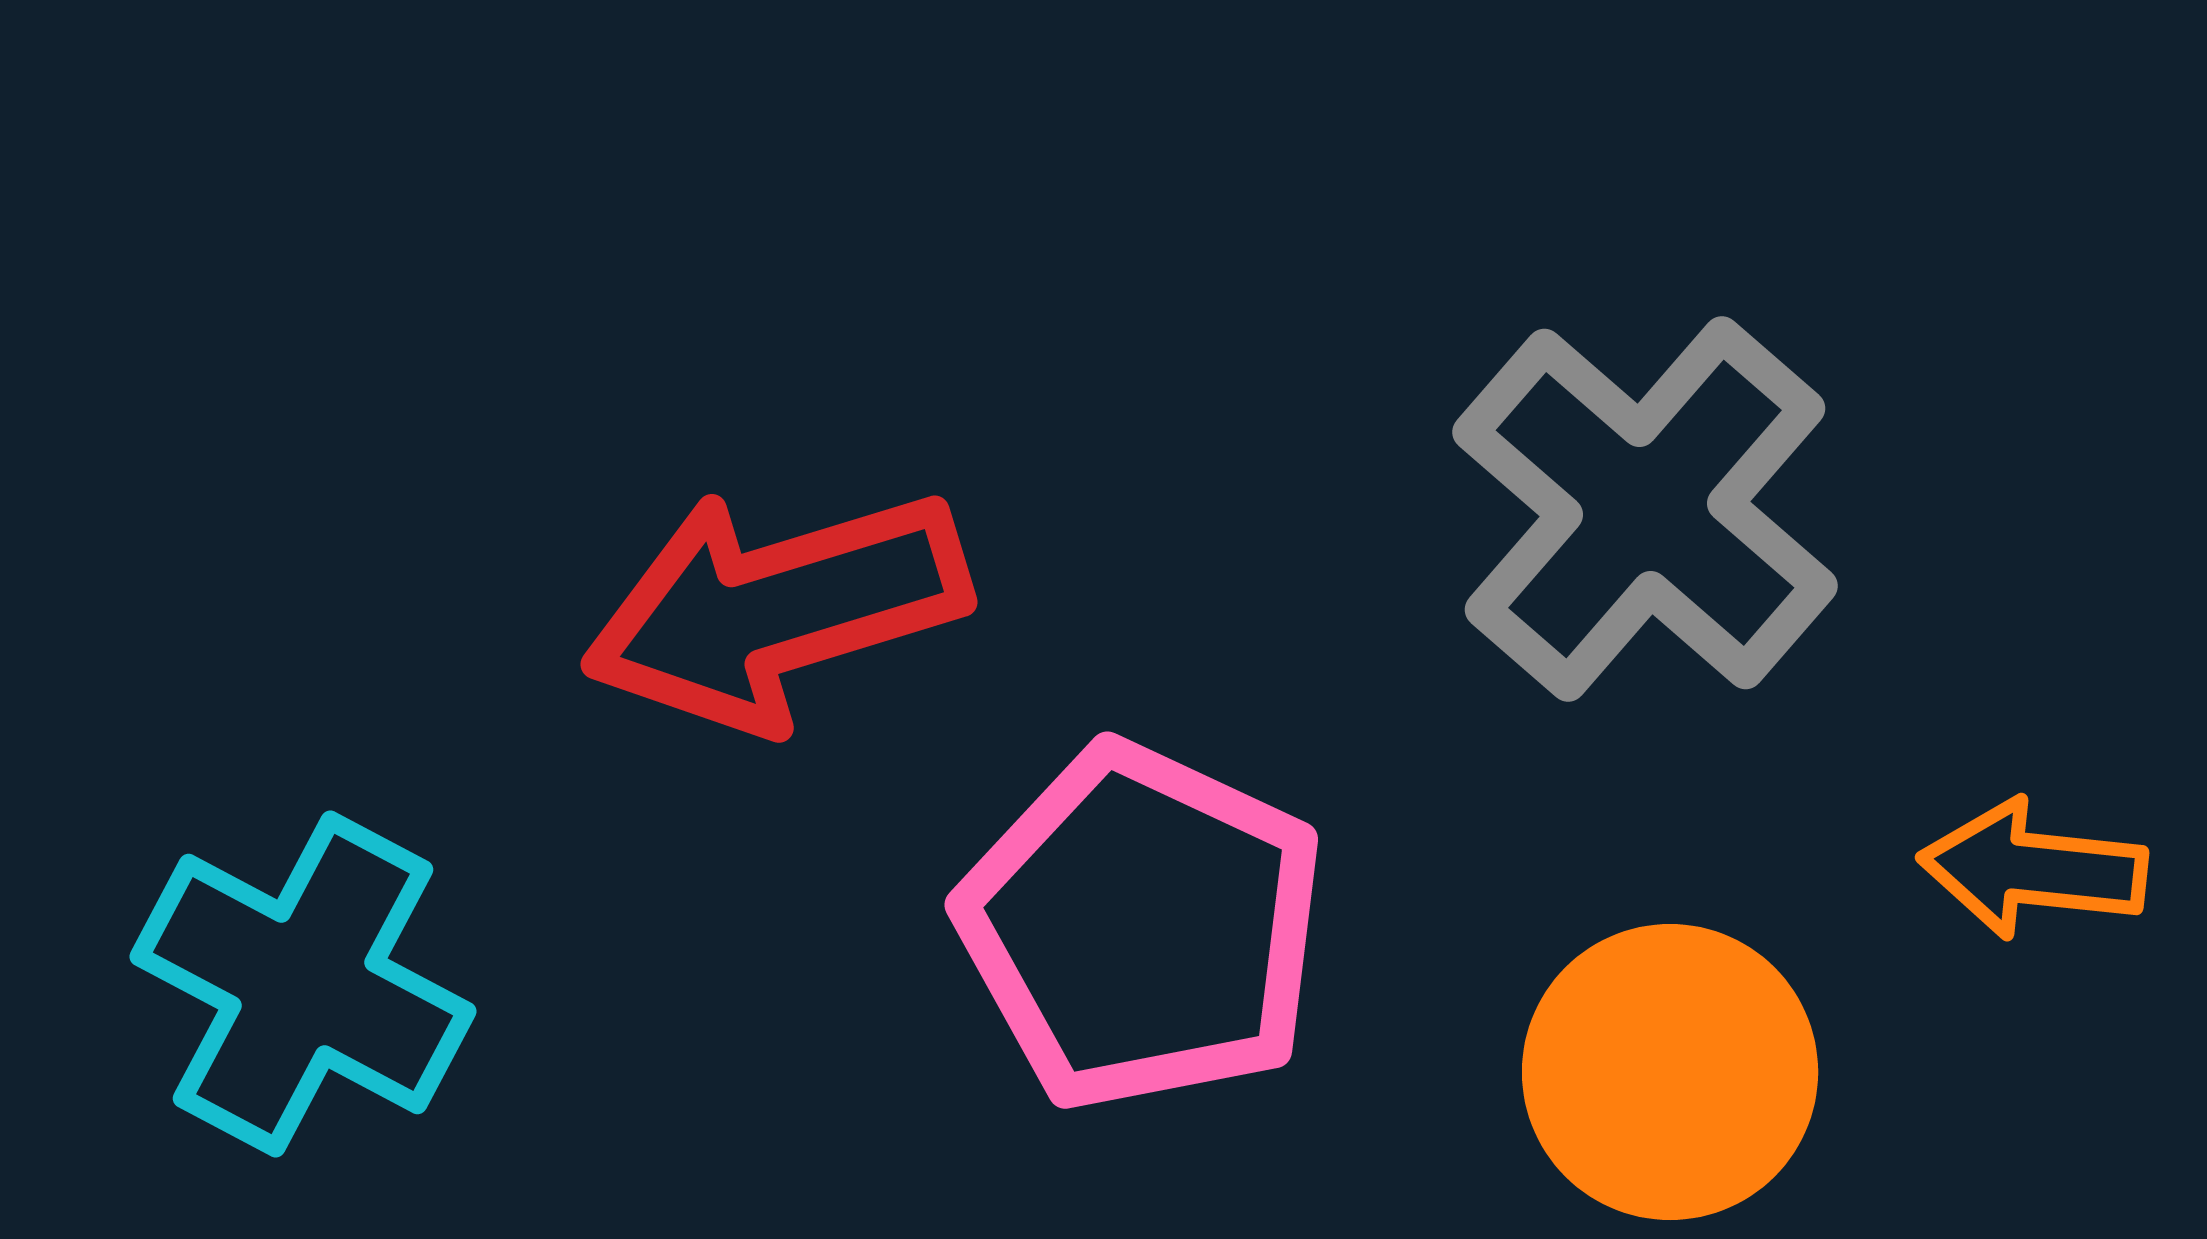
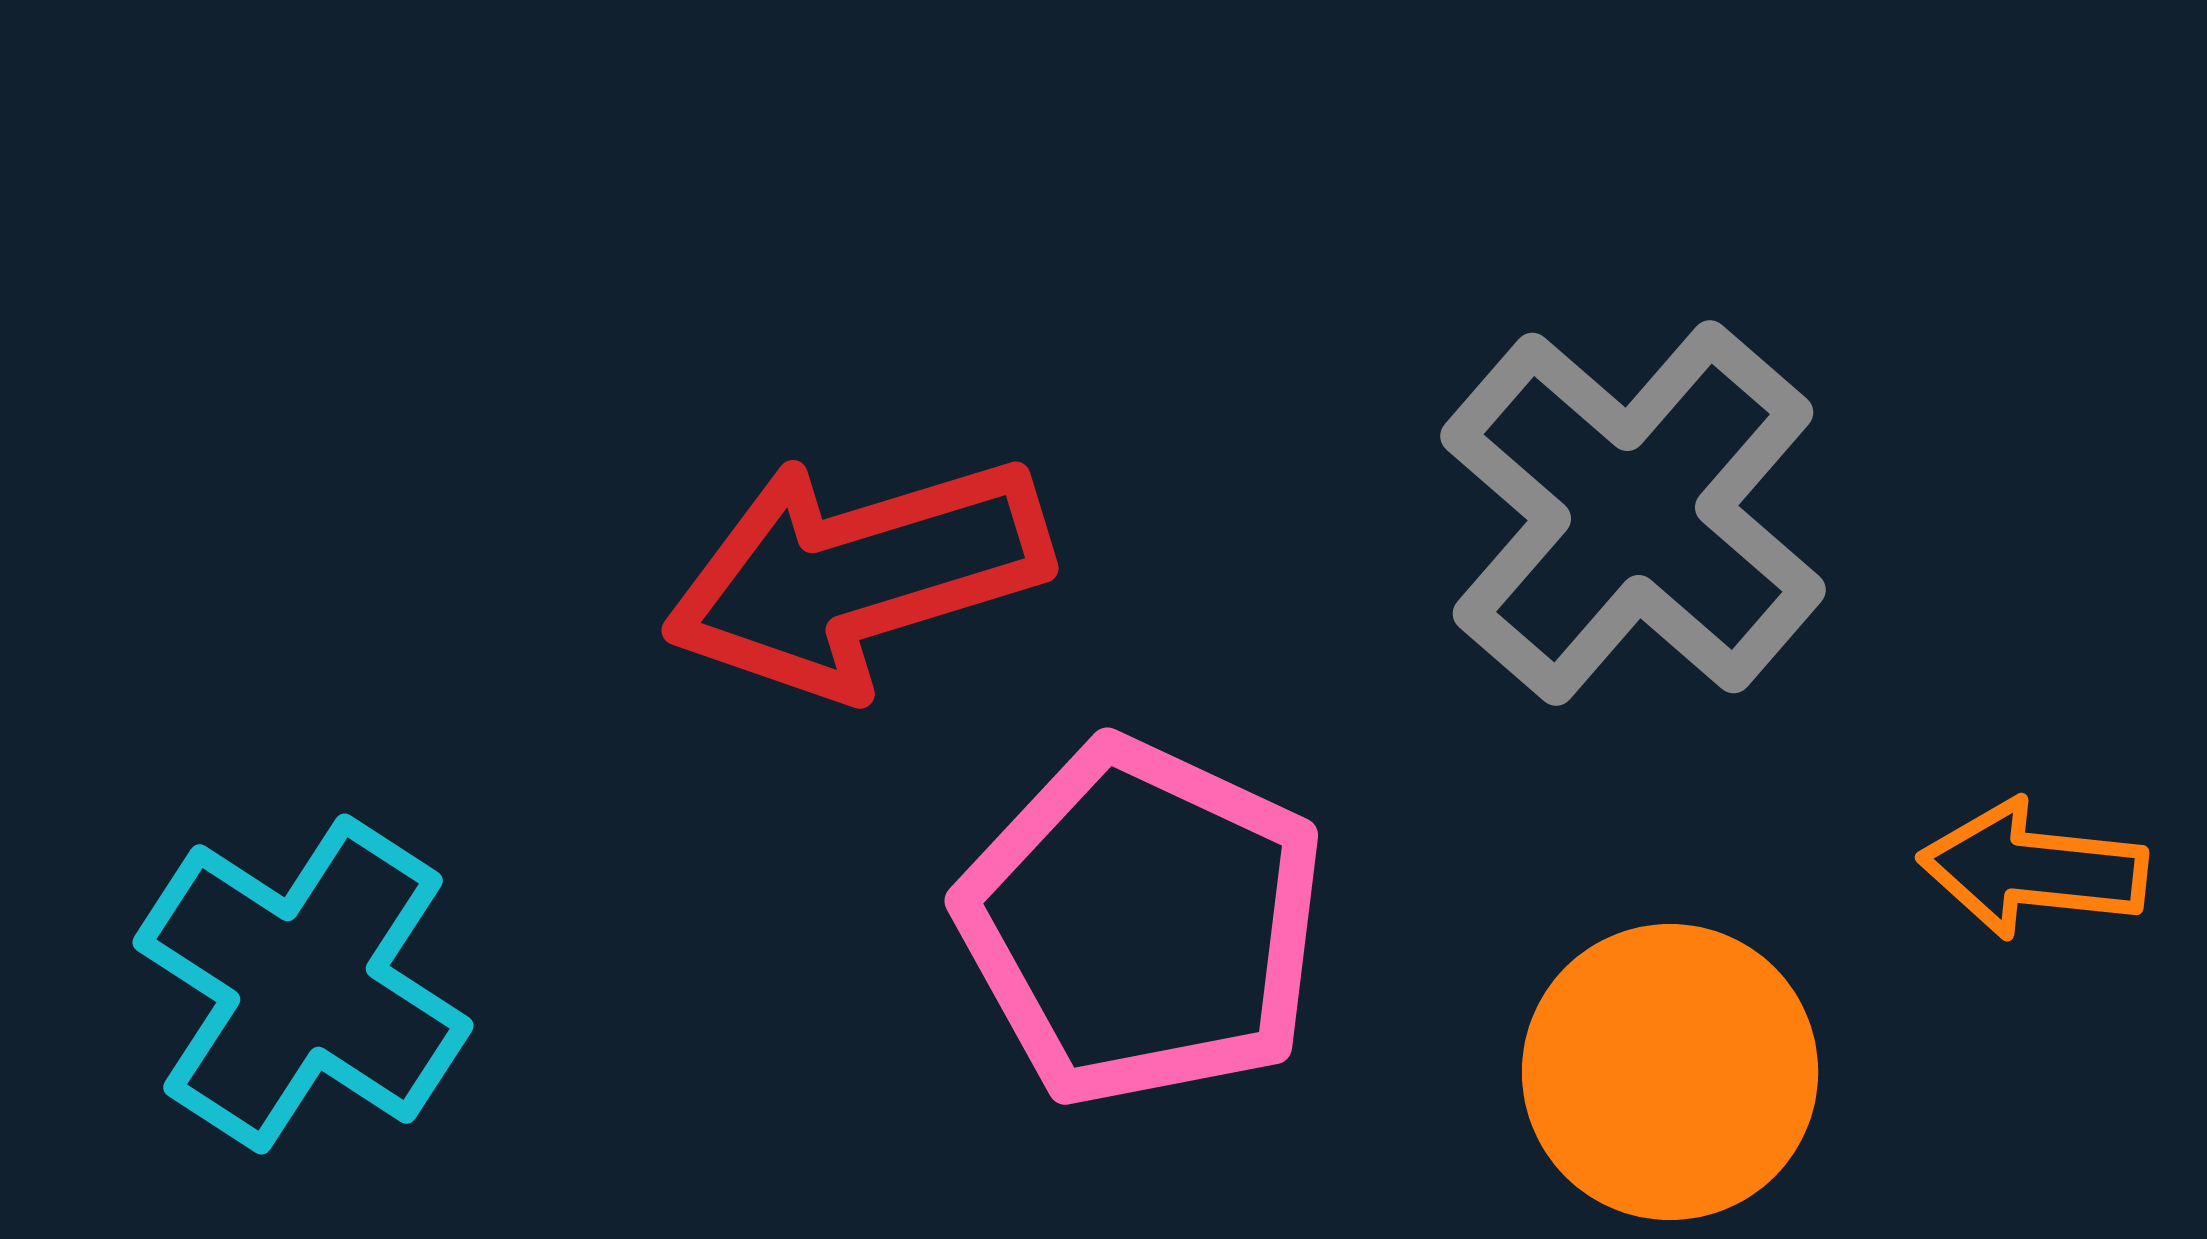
gray cross: moved 12 px left, 4 px down
red arrow: moved 81 px right, 34 px up
pink pentagon: moved 4 px up
cyan cross: rotated 5 degrees clockwise
